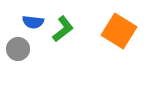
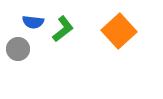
orange square: rotated 16 degrees clockwise
